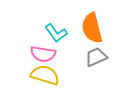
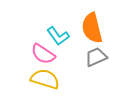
cyan L-shape: moved 2 px right, 3 px down
pink semicircle: rotated 25 degrees clockwise
yellow semicircle: moved 4 px down
